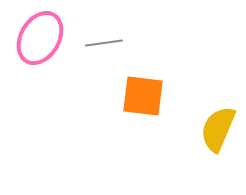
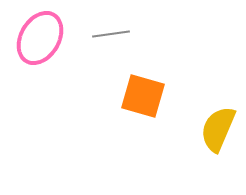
gray line: moved 7 px right, 9 px up
orange square: rotated 9 degrees clockwise
